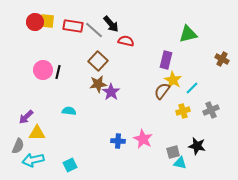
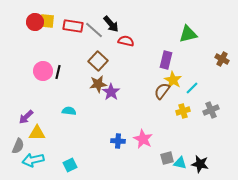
pink circle: moved 1 px down
black star: moved 3 px right, 18 px down
gray square: moved 6 px left, 6 px down
